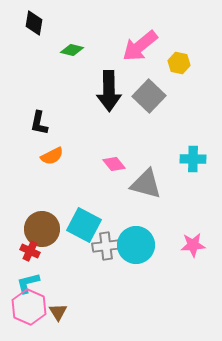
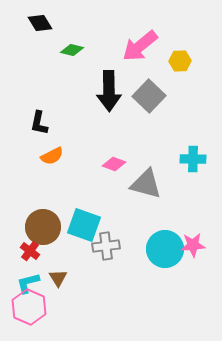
black diamond: moved 6 px right; rotated 40 degrees counterclockwise
yellow hexagon: moved 1 px right, 2 px up; rotated 15 degrees counterclockwise
pink diamond: rotated 30 degrees counterclockwise
cyan square: rotated 8 degrees counterclockwise
brown circle: moved 1 px right, 2 px up
cyan circle: moved 29 px right, 4 px down
red cross: rotated 12 degrees clockwise
brown triangle: moved 34 px up
